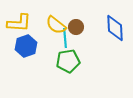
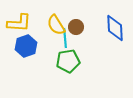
yellow semicircle: rotated 20 degrees clockwise
